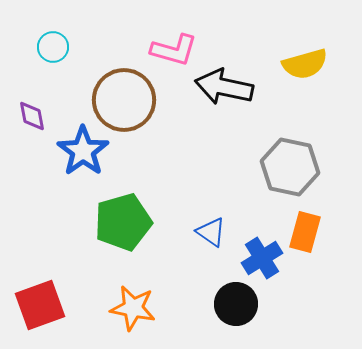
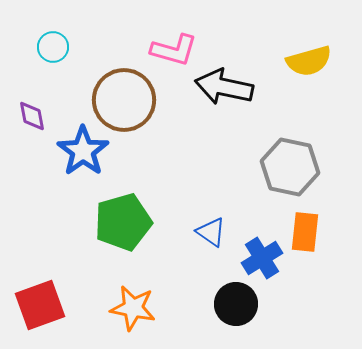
yellow semicircle: moved 4 px right, 3 px up
orange rectangle: rotated 9 degrees counterclockwise
